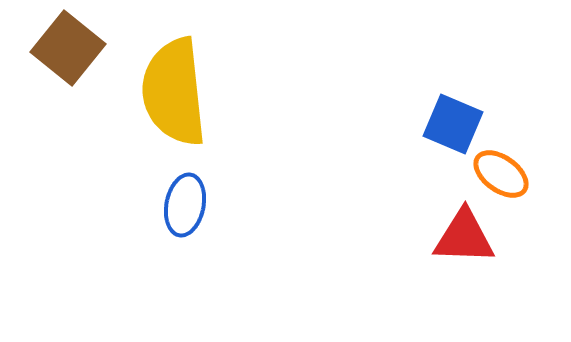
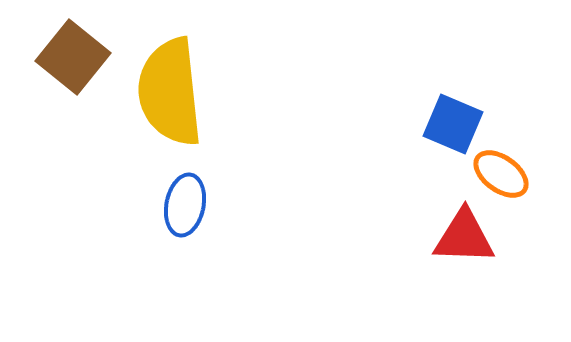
brown square: moved 5 px right, 9 px down
yellow semicircle: moved 4 px left
